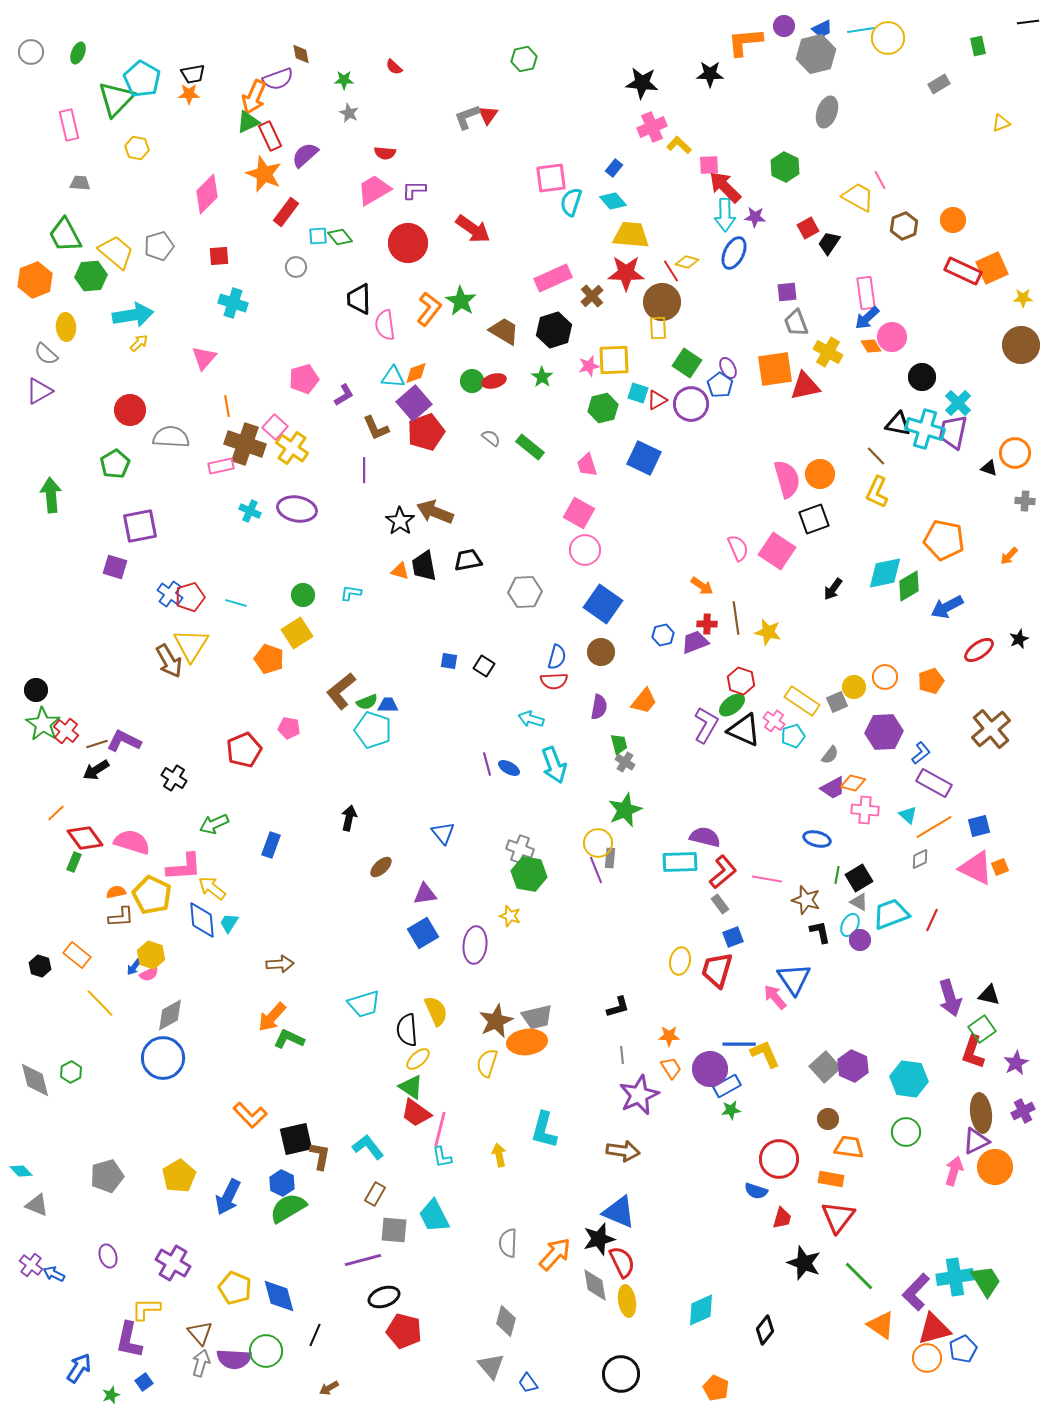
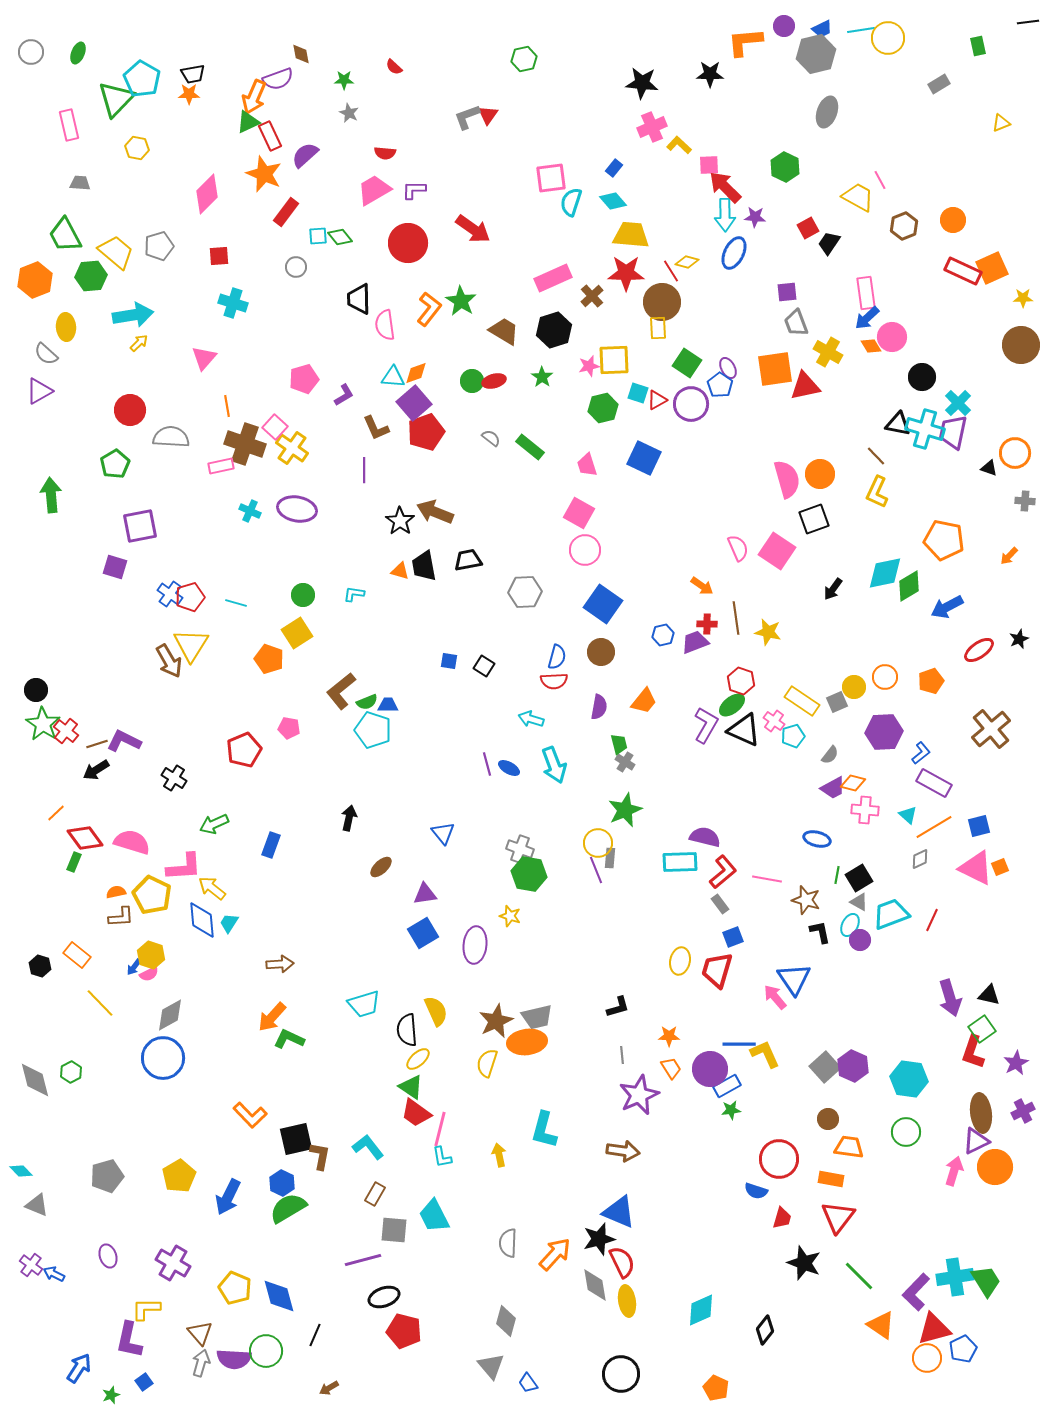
cyan L-shape at (351, 593): moved 3 px right, 1 px down
